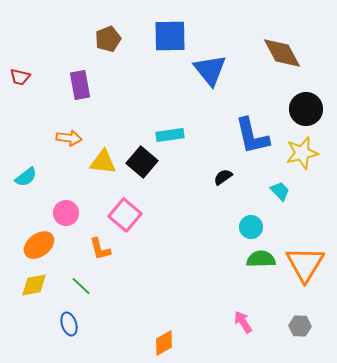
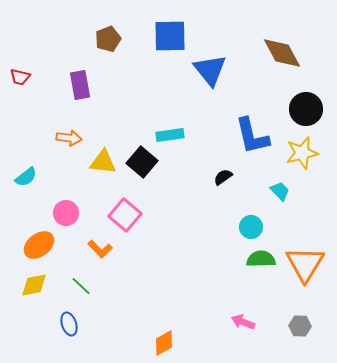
orange L-shape: rotated 30 degrees counterclockwise
pink arrow: rotated 35 degrees counterclockwise
